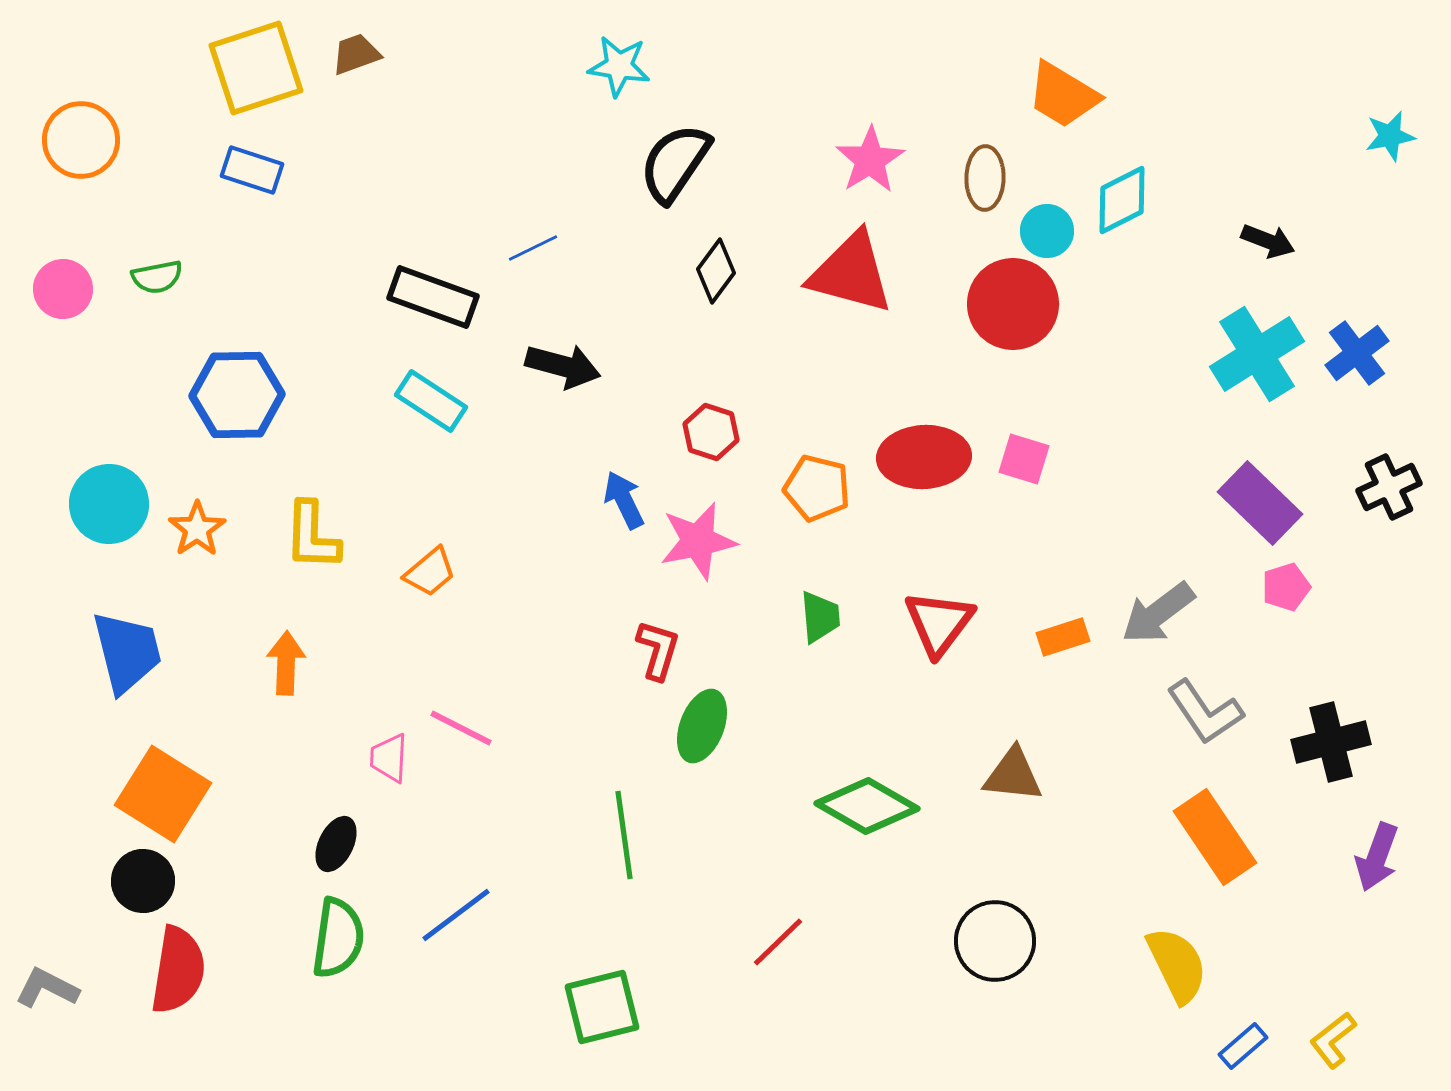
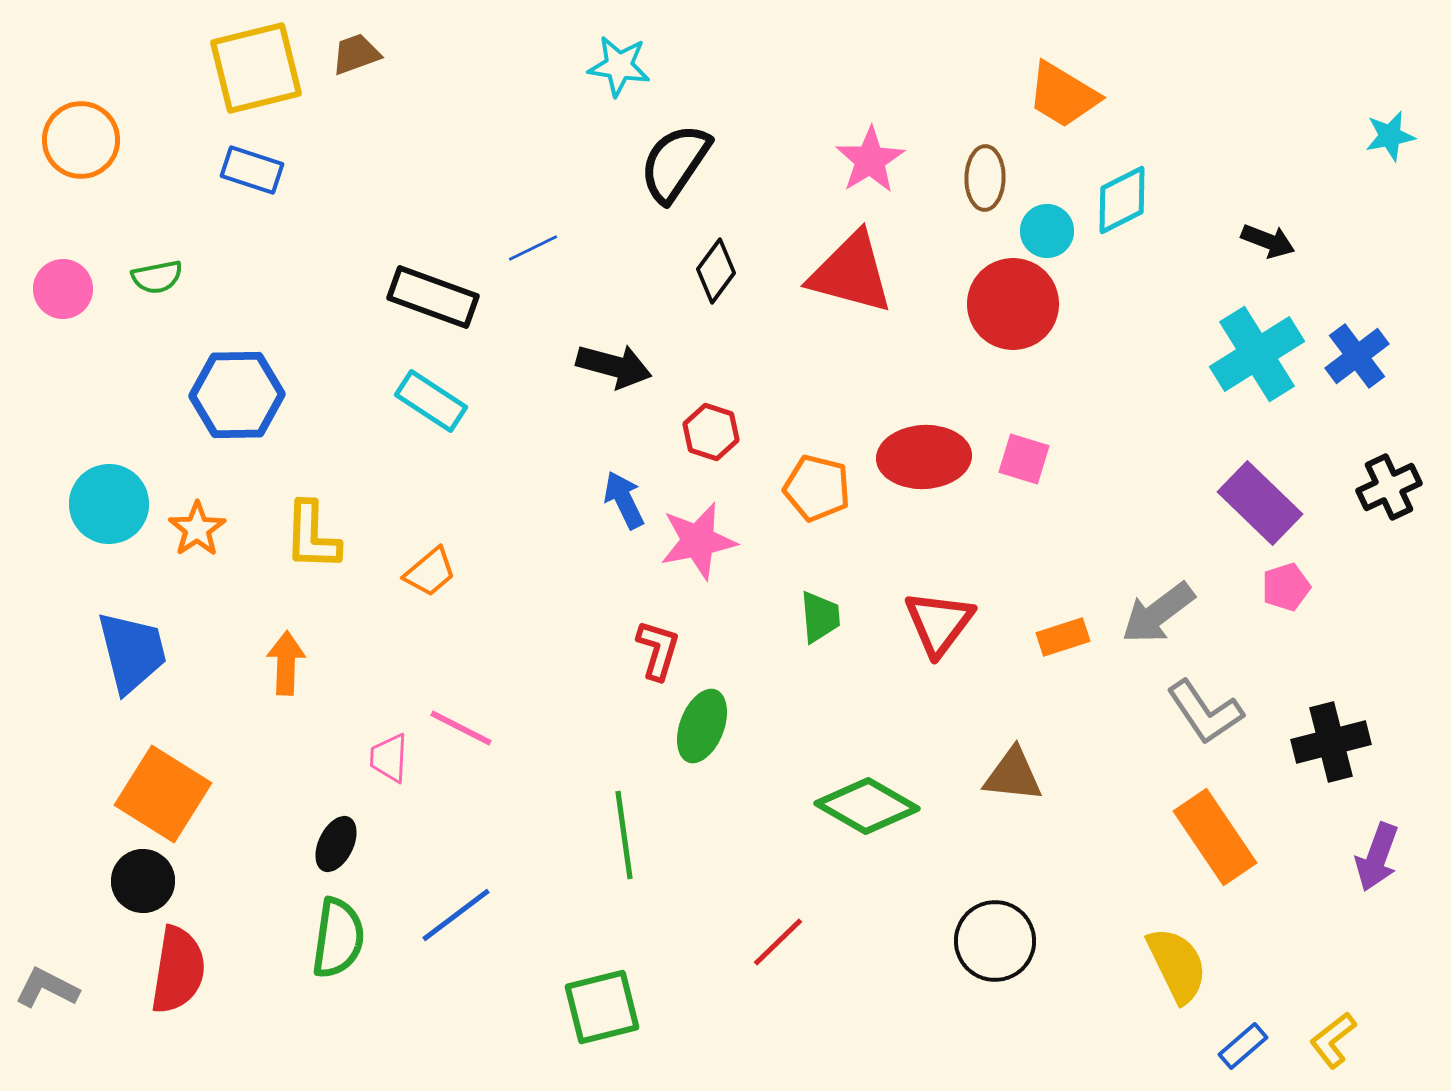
yellow square at (256, 68): rotated 4 degrees clockwise
blue cross at (1357, 353): moved 3 px down
black arrow at (563, 366): moved 51 px right
blue trapezoid at (127, 652): moved 5 px right
